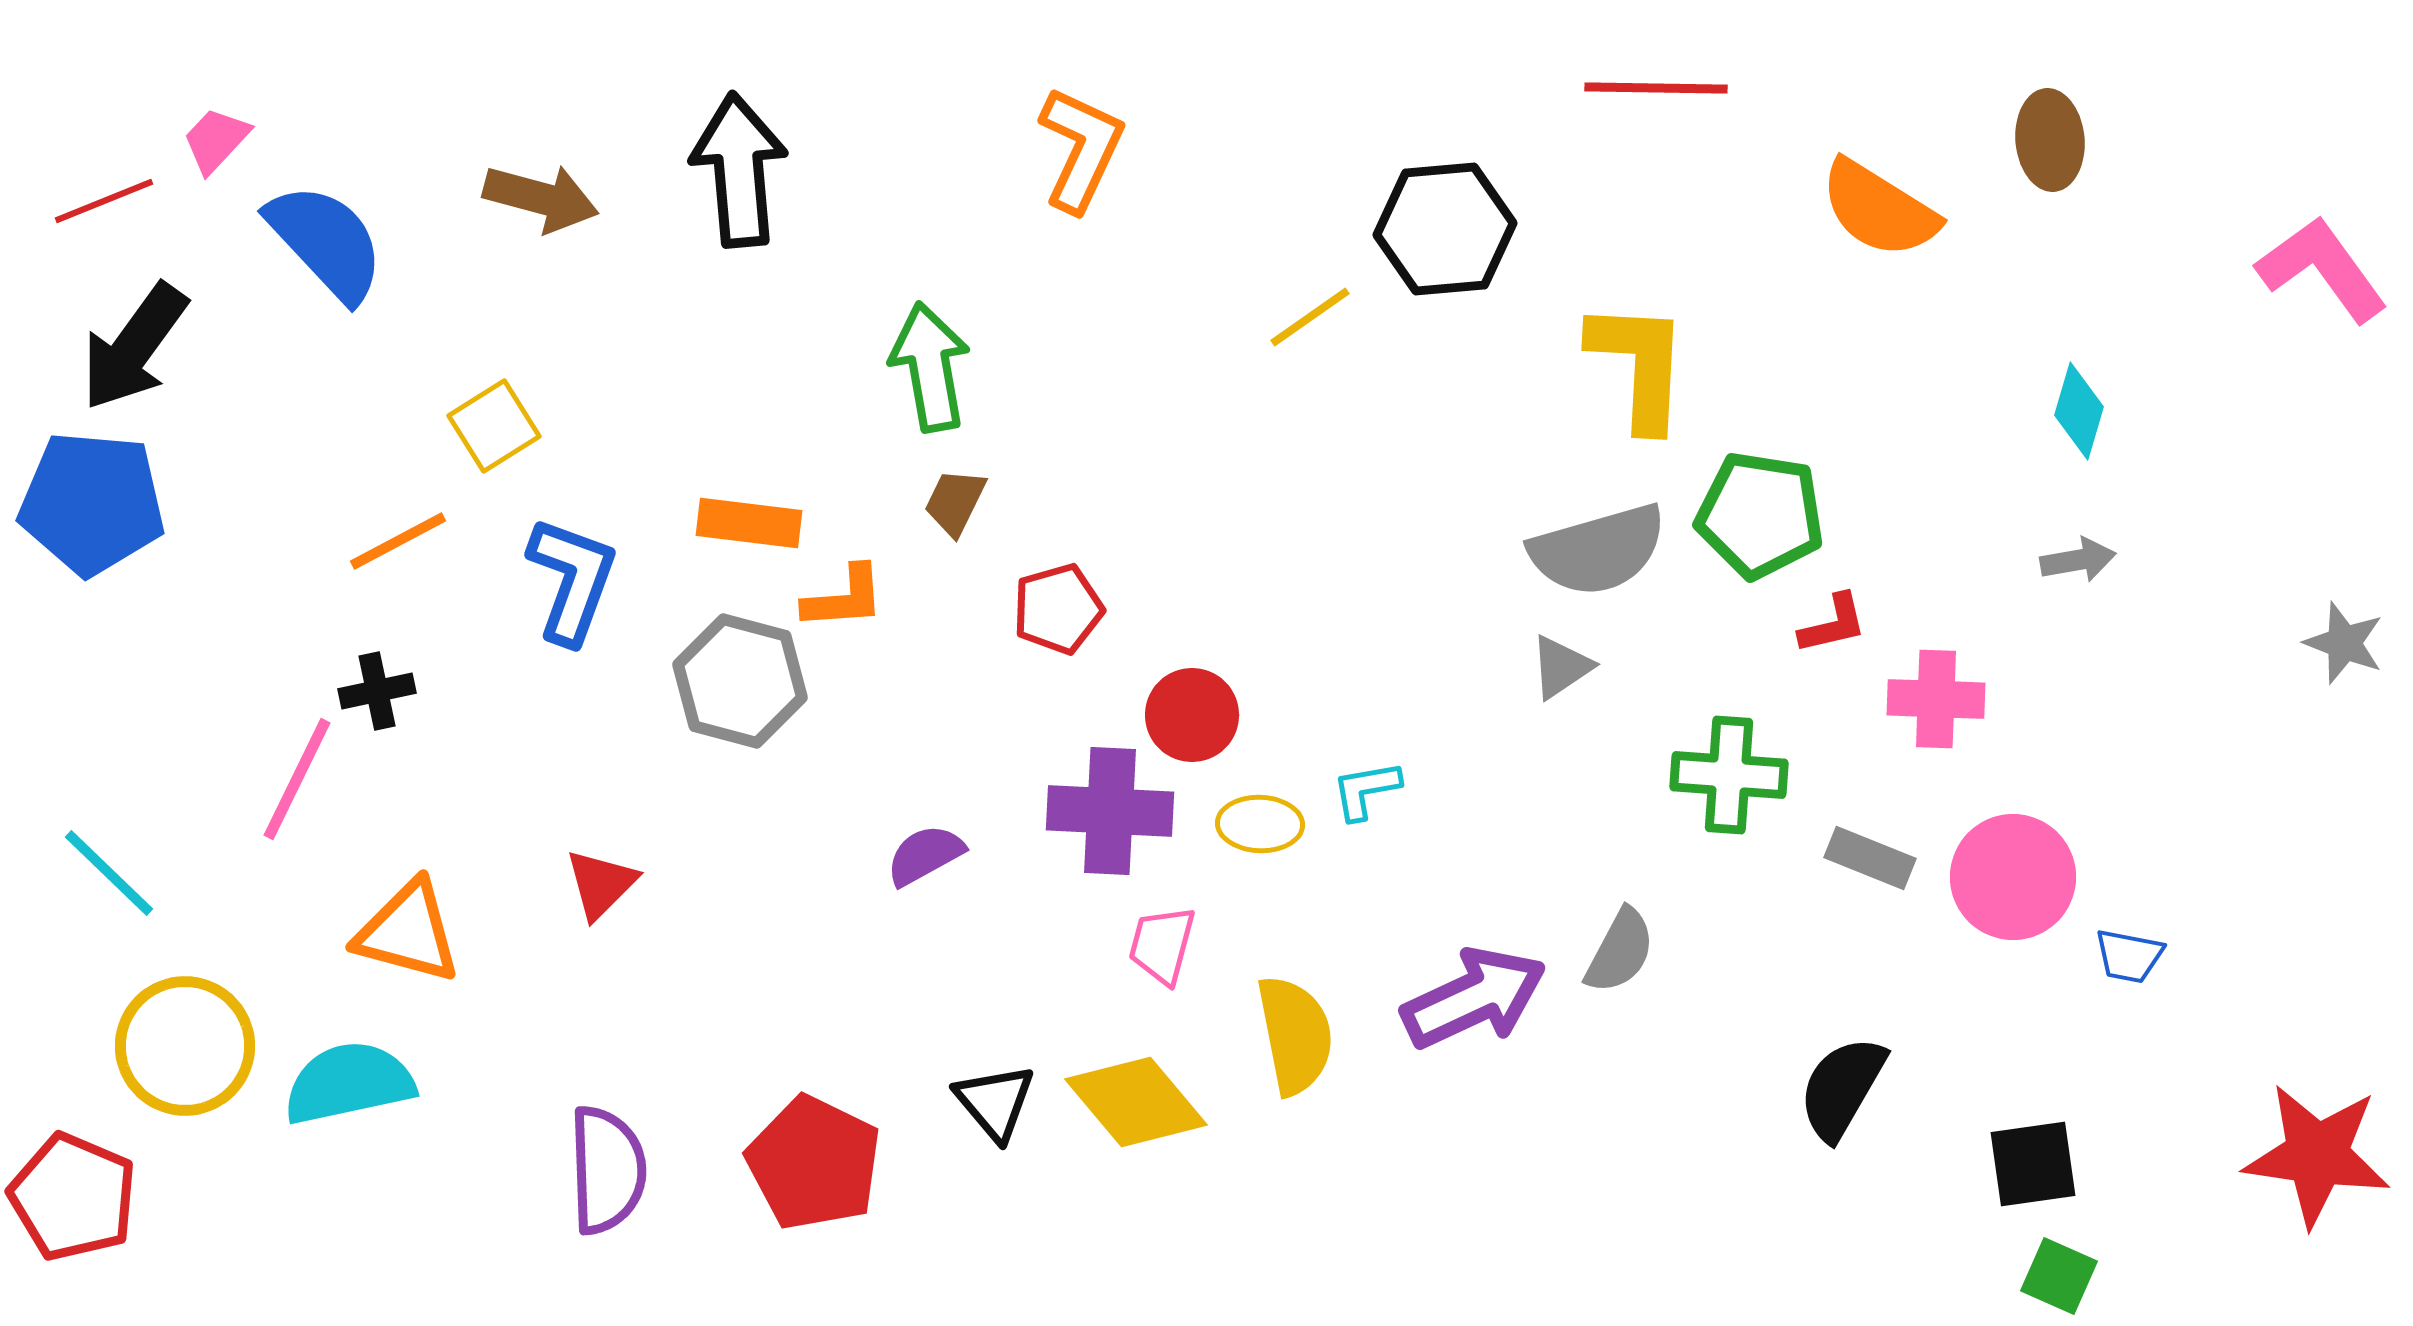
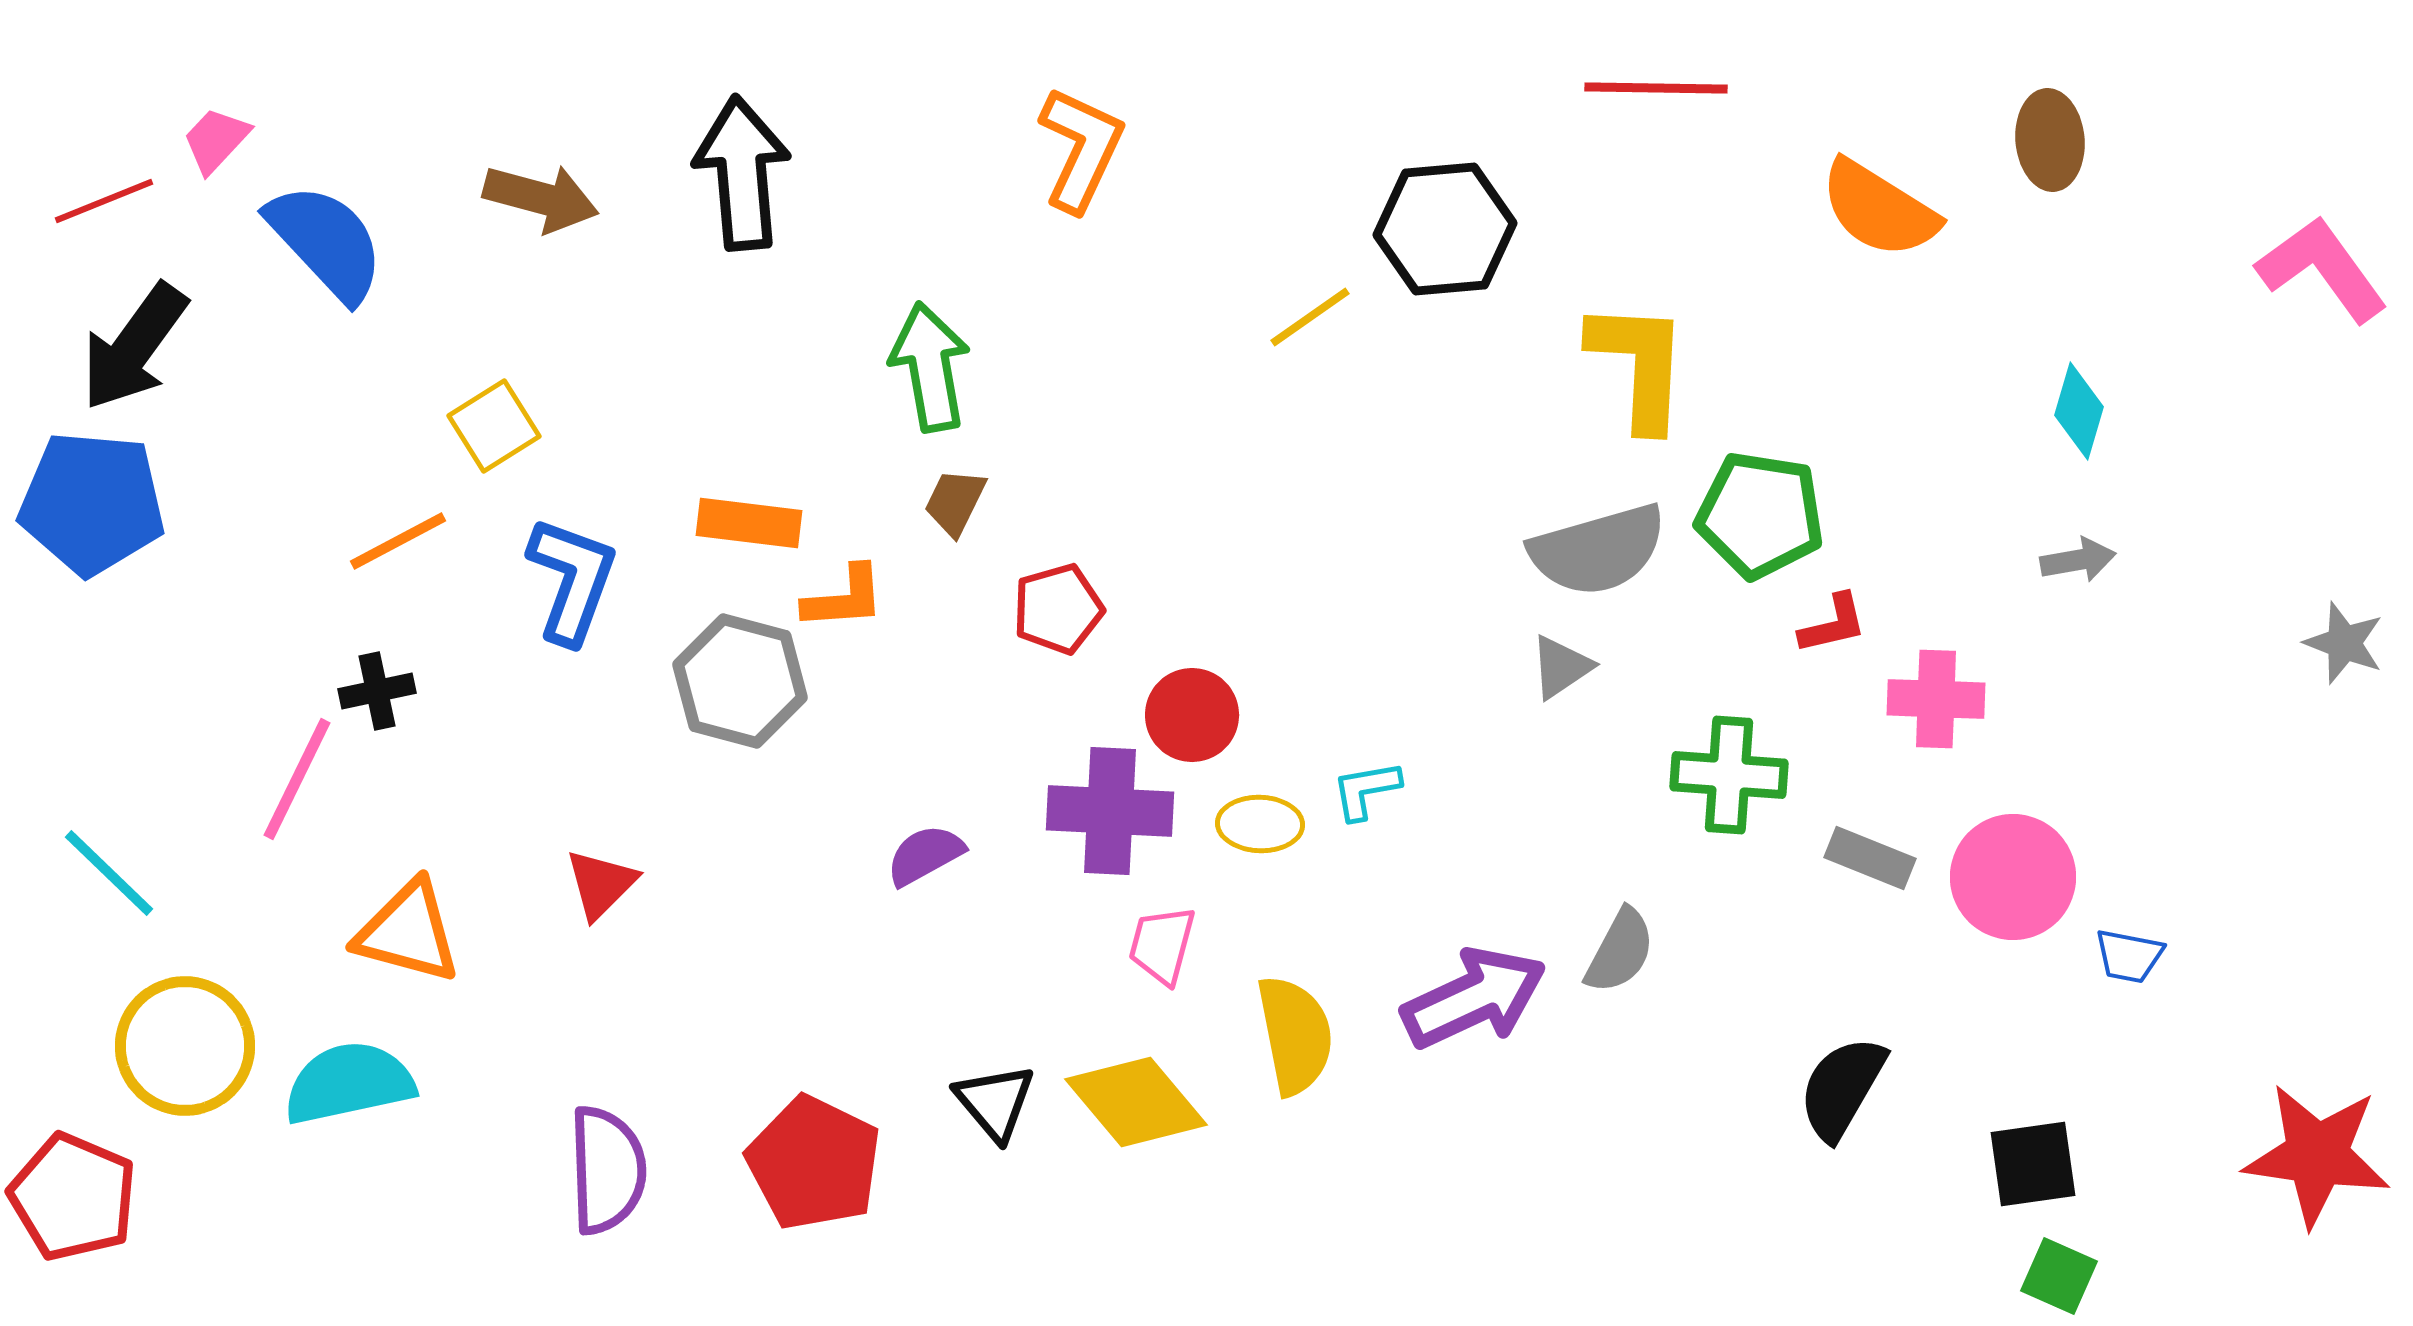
black arrow at (739, 170): moved 3 px right, 3 px down
